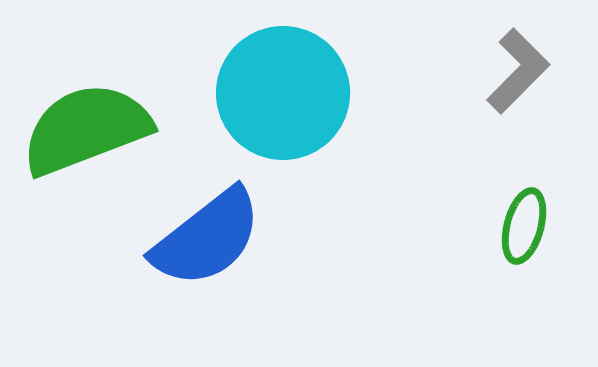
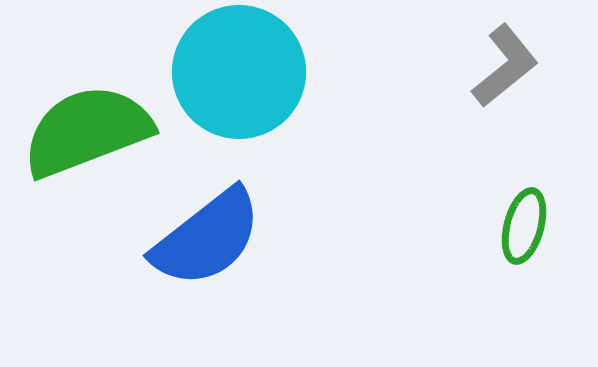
gray L-shape: moved 13 px left, 5 px up; rotated 6 degrees clockwise
cyan circle: moved 44 px left, 21 px up
green semicircle: moved 1 px right, 2 px down
